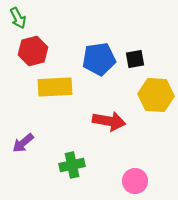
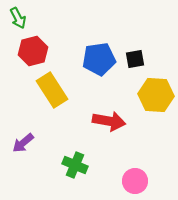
yellow rectangle: moved 3 px left, 3 px down; rotated 60 degrees clockwise
green cross: moved 3 px right; rotated 35 degrees clockwise
